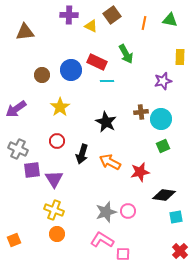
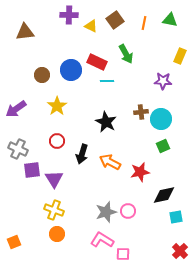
brown square: moved 3 px right, 5 px down
yellow rectangle: moved 1 px up; rotated 21 degrees clockwise
purple star: rotated 18 degrees clockwise
yellow star: moved 3 px left, 1 px up
black diamond: rotated 20 degrees counterclockwise
orange square: moved 2 px down
